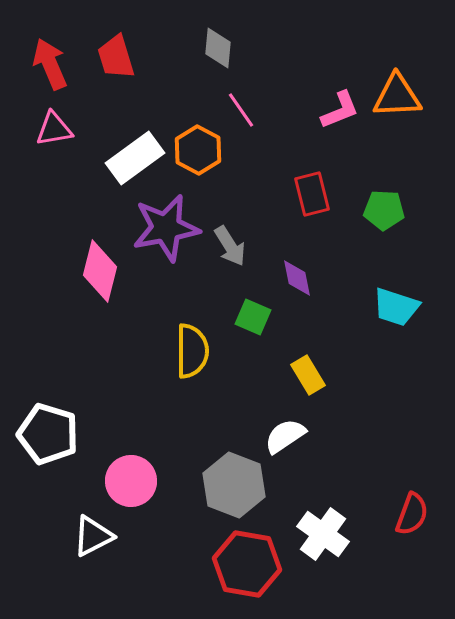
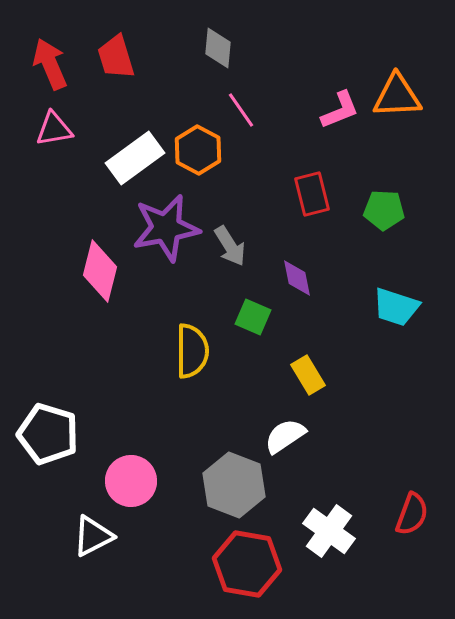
white cross: moved 6 px right, 3 px up
